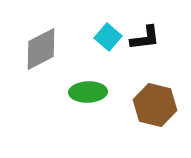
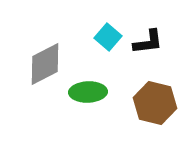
black L-shape: moved 3 px right, 4 px down
gray diamond: moved 4 px right, 15 px down
brown hexagon: moved 2 px up
